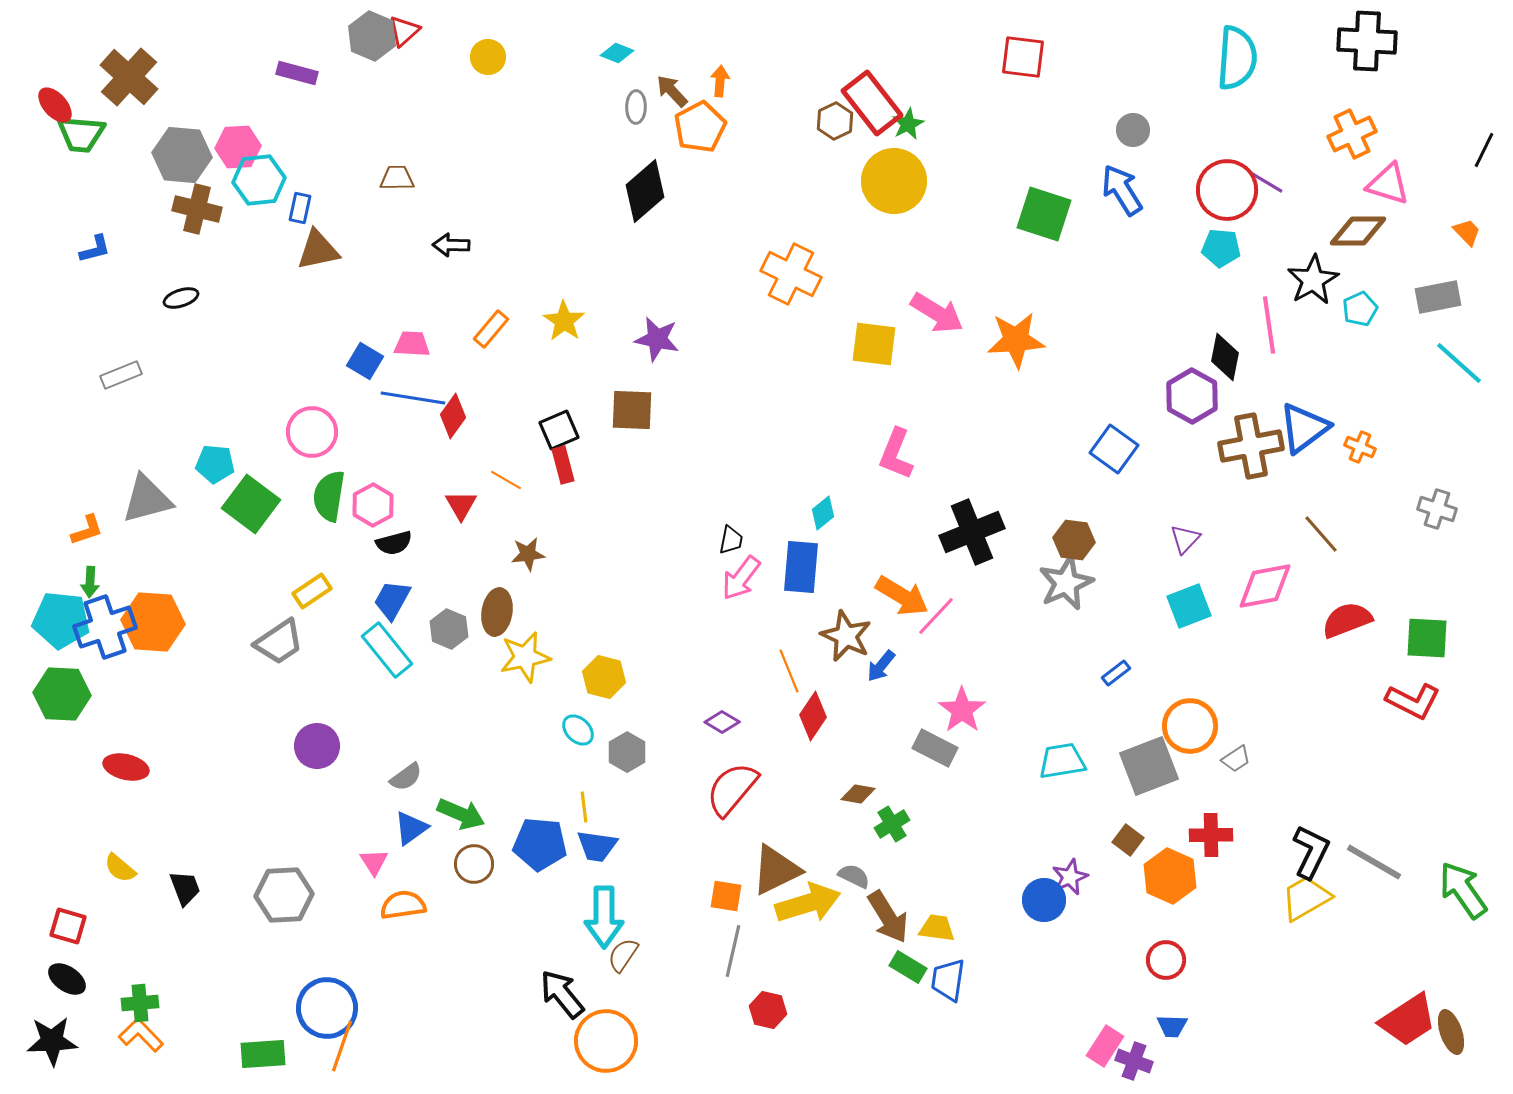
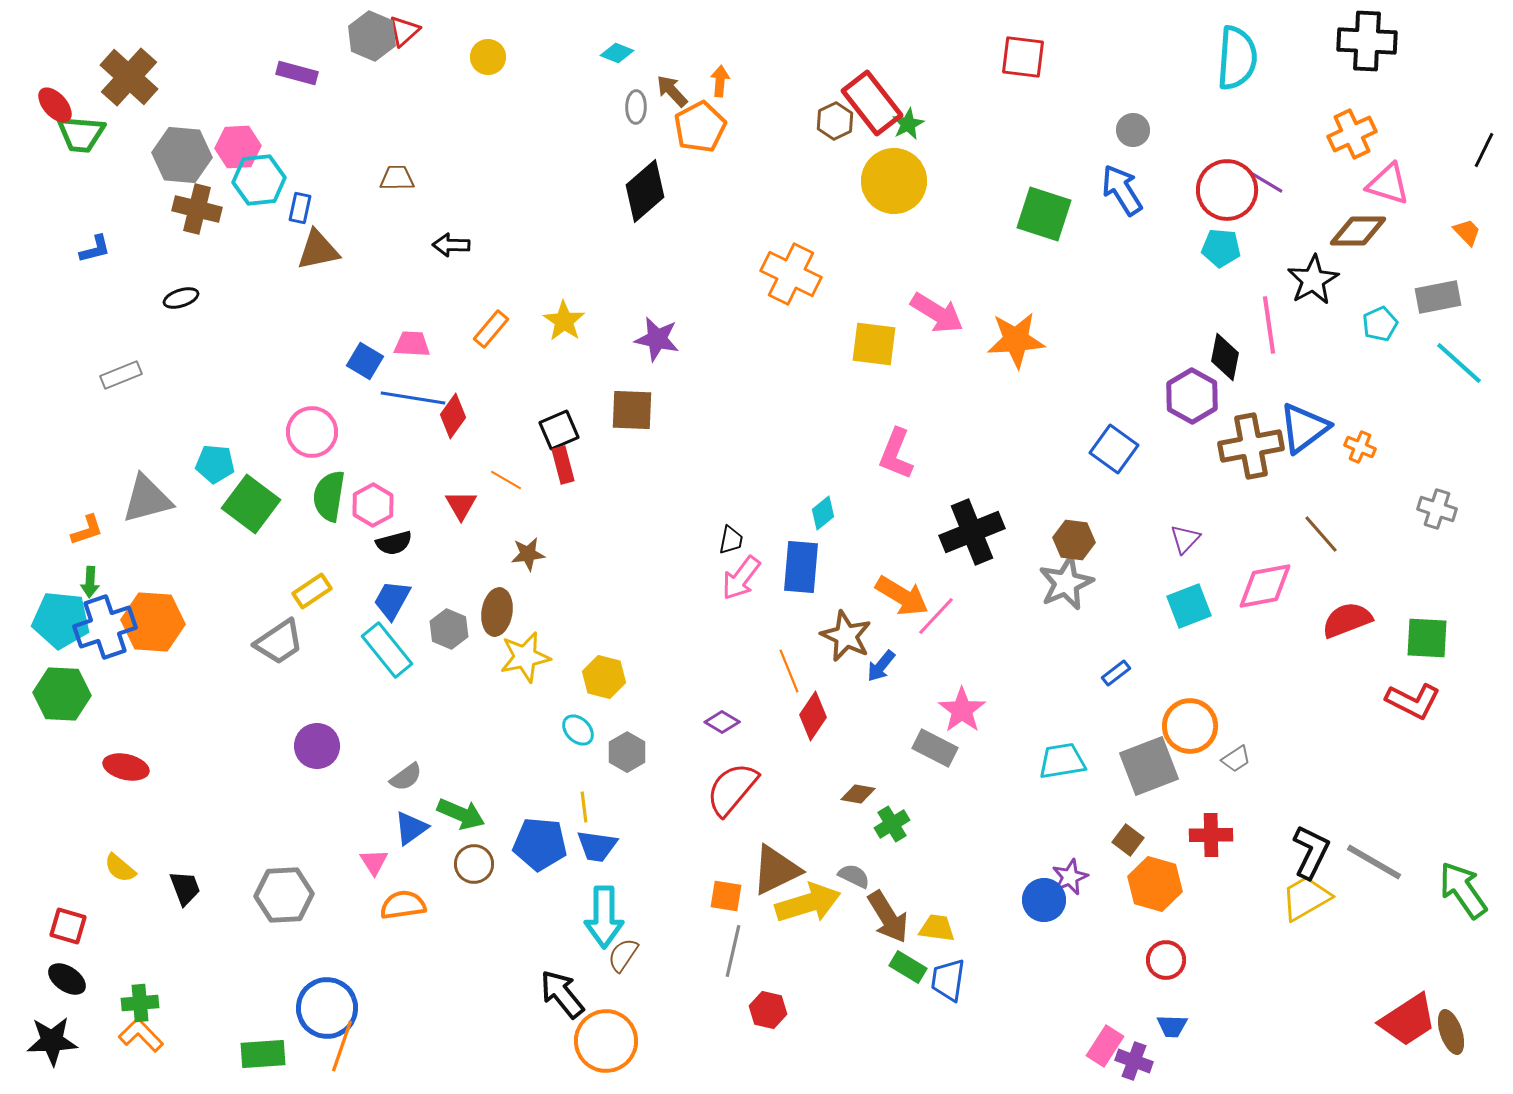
cyan pentagon at (1360, 309): moved 20 px right, 15 px down
orange hexagon at (1170, 876): moved 15 px left, 8 px down; rotated 8 degrees counterclockwise
